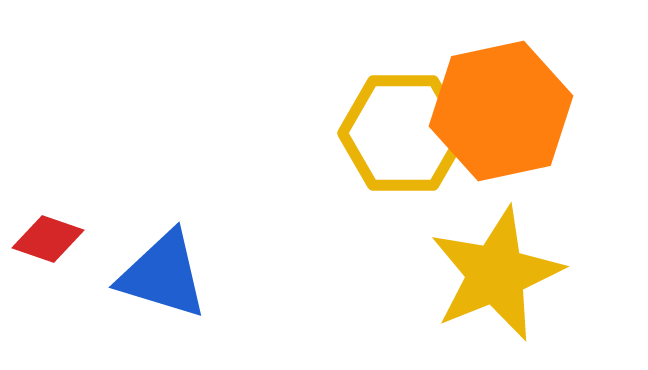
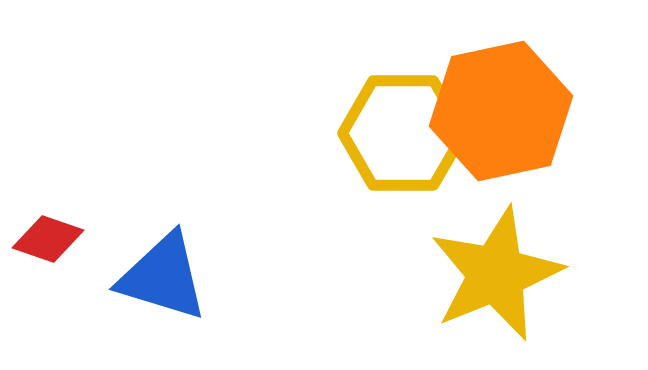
blue triangle: moved 2 px down
